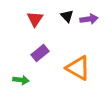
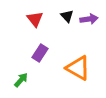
red triangle: rotated 12 degrees counterclockwise
purple rectangle: rotated 18 degrees counterclockwise
green arrow: rotated 56 degrees counterclockwise
